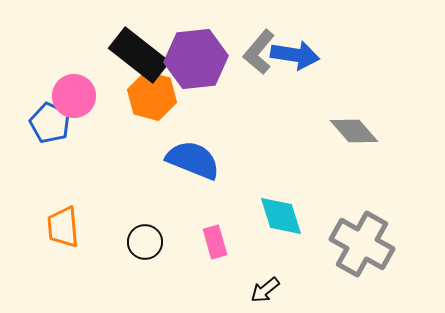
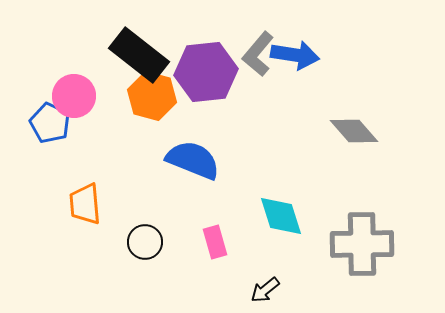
gray L-shape: moved 1 px left, 2 px down
purple hexagon: moved 10 px right, 13 px down
orange trapezoid: moved 22 px right, 23 px up
gray cross: rotated 30 degrees counterclockwise
